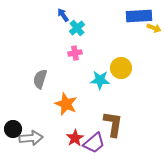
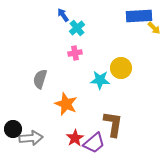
yellow arrow: rotated 24 degrees clockwise
